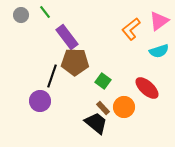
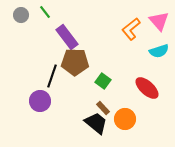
pink triangle: rotated 35 degrees counterclockwise
orange circle: moved 1 px right, 12 px down
